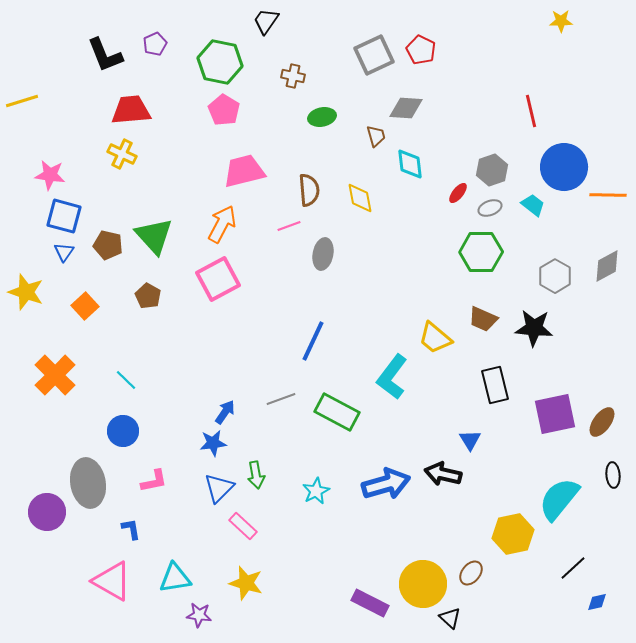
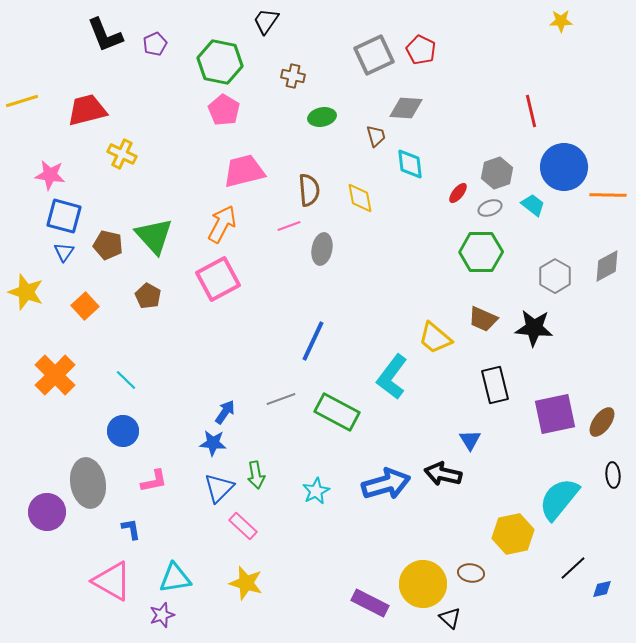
black L-shape at (105, 55): moved 20 px up
red trapezoid at (131, 110): moved 44 px left; rotated 9 degrees counterclockwise
gray hexagon at (492, 170): moved 5 px right, 3 px down
gray ellipse at (323, 254): moved 1 px left, 5 px up
blue star at (213, 443): rotated 12 degrees clockwise
brown ellipse at (471, 573): rotated 60 degrees clockwise
blue diamond at (597, 602): moved 5 px right, 13 px up
purple star at (199, 615): moved 37 px left; rotated 25 degrees counterclockwise
